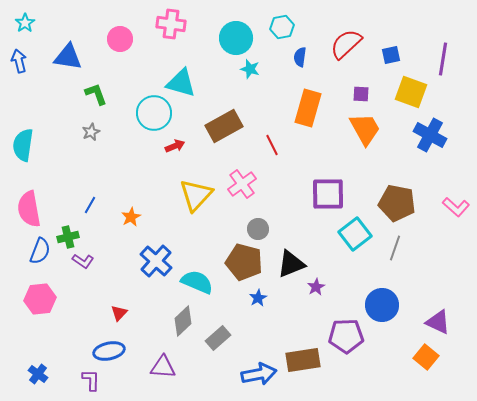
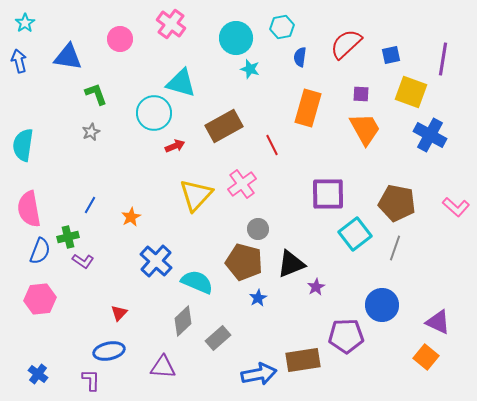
pink cross at (171, 24): rotated 28 degrees clockwise
